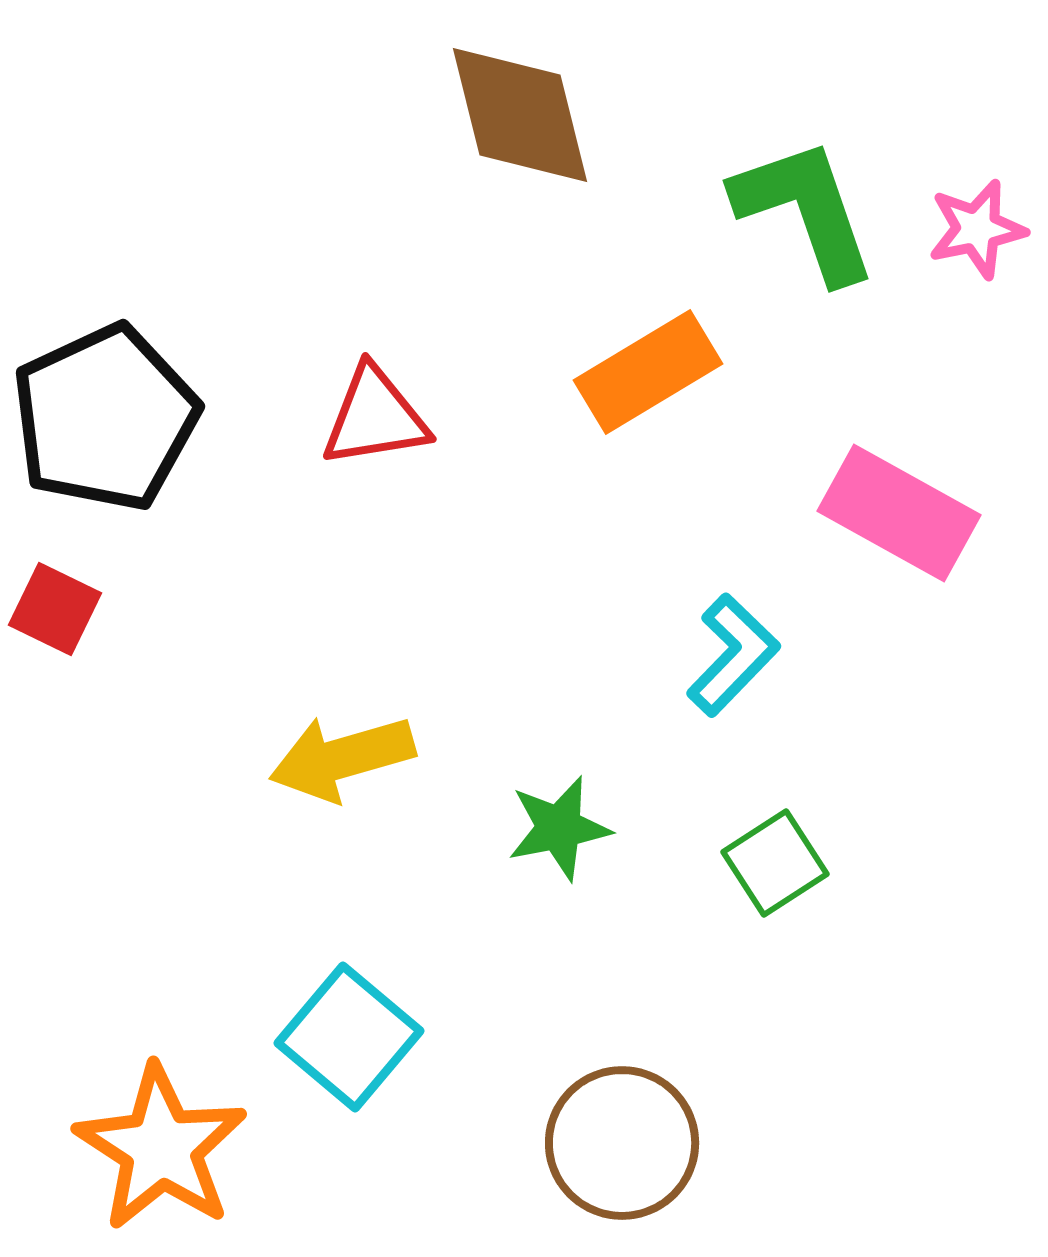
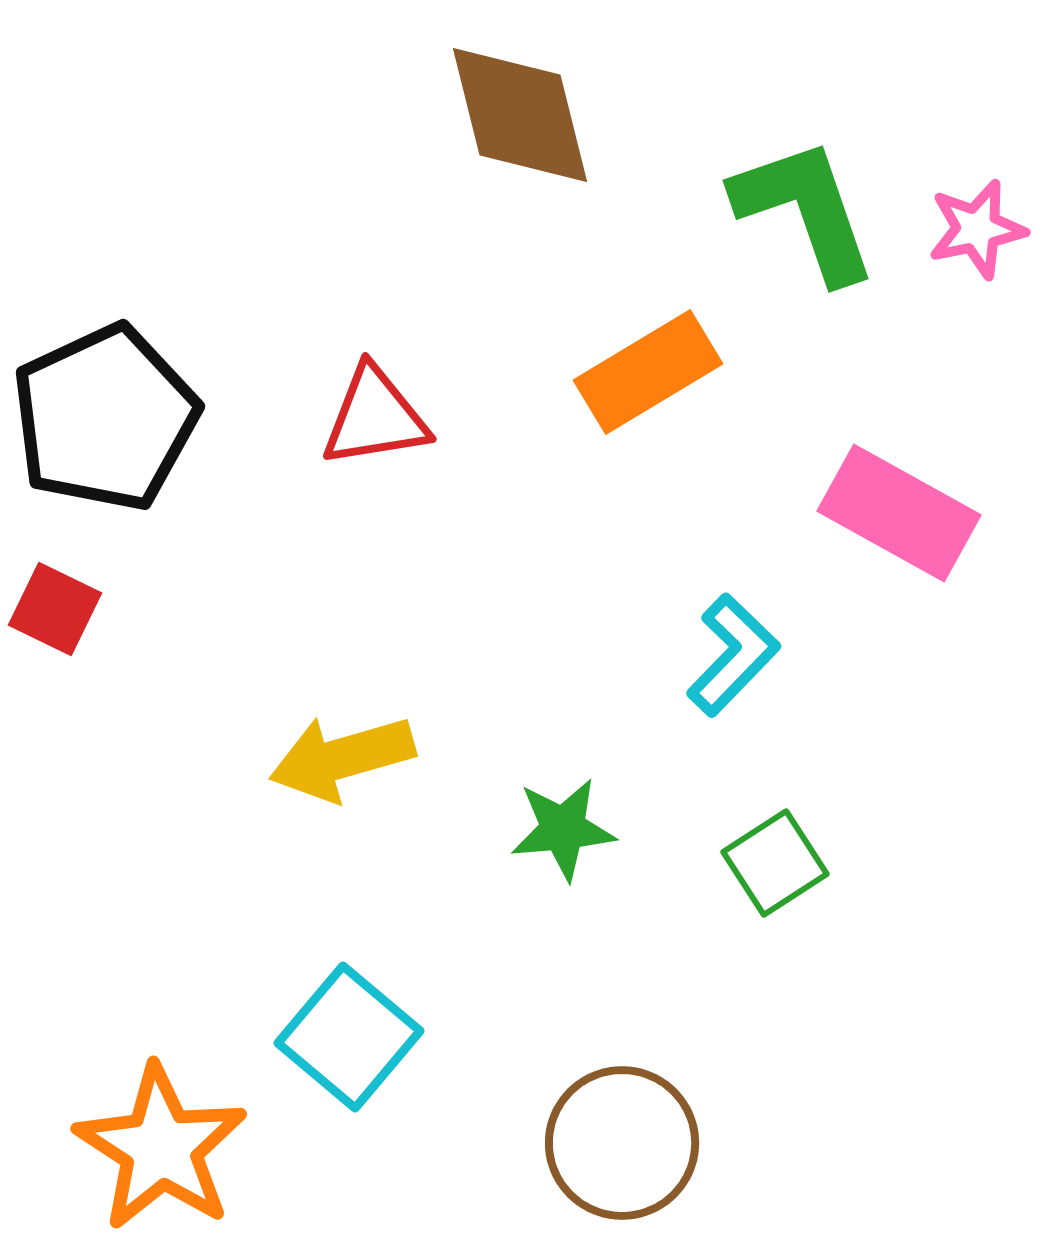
green star: moved 4 px right, 1 px down; rotated 6 degrees clockwise
